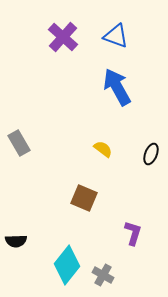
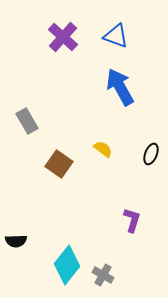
blue arrow: moved 3 px right
gray rectangle: moved 8 px right, 22 px up
brown square: moved 25 px left, 34 px up; rotated 12 degrees clockwise
purple L-shape: moved 1 px left, 13 px up
